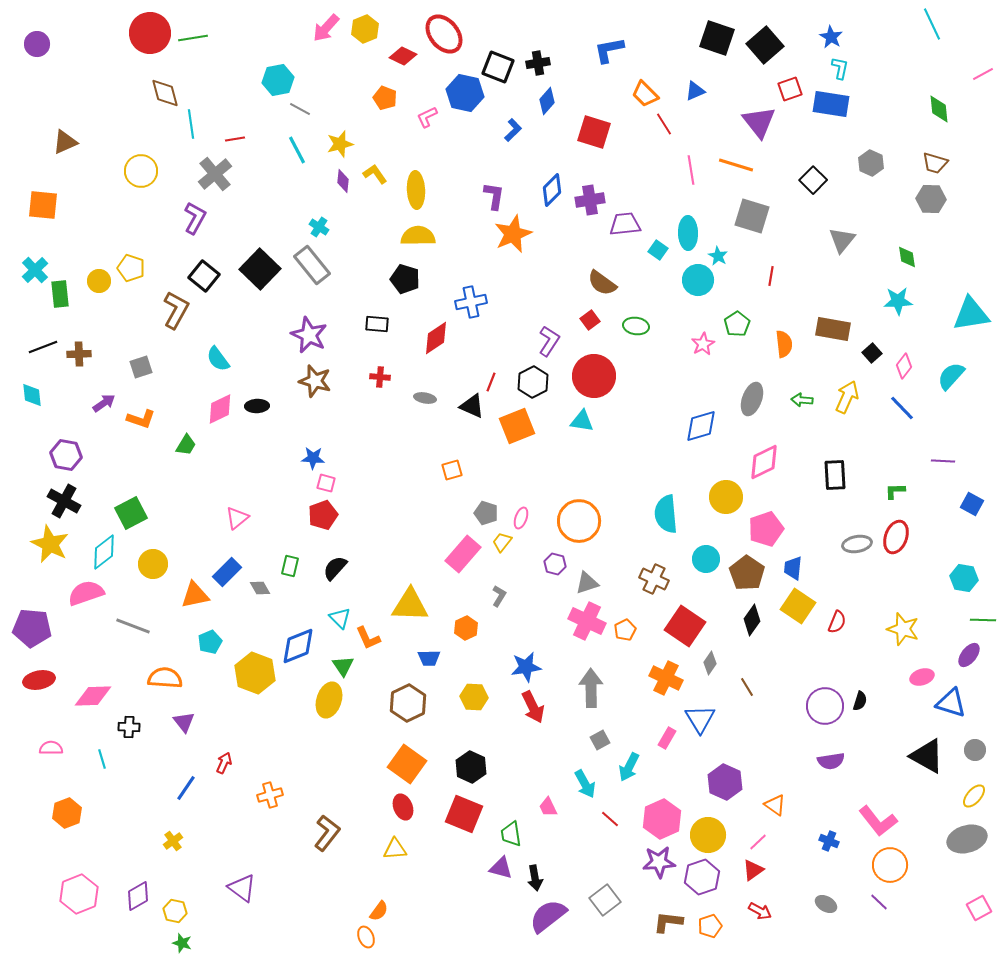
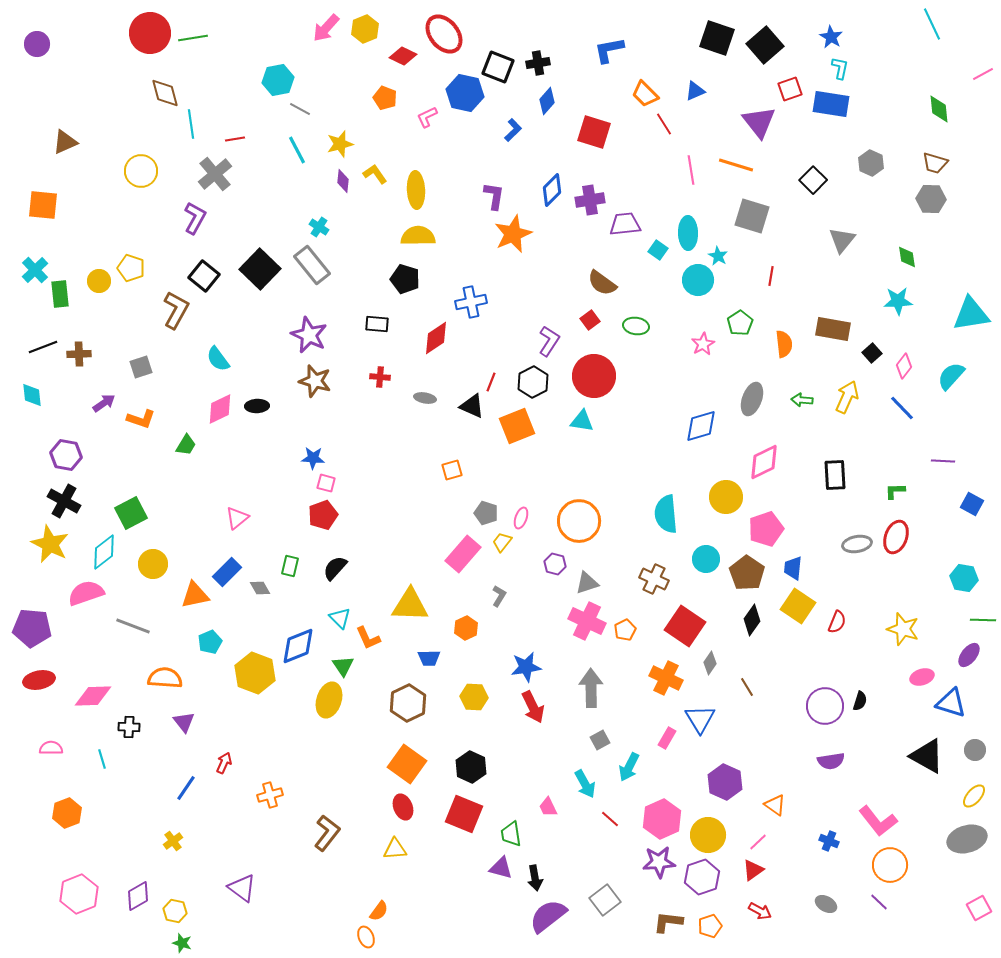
green pentagon at (737, 324): moved 3 px right, 1 px up
